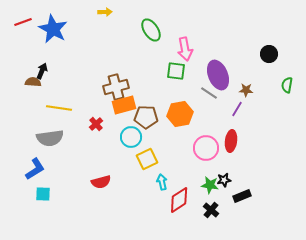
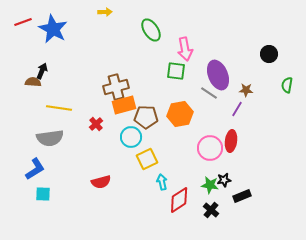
pink circle: moved 4 px right
